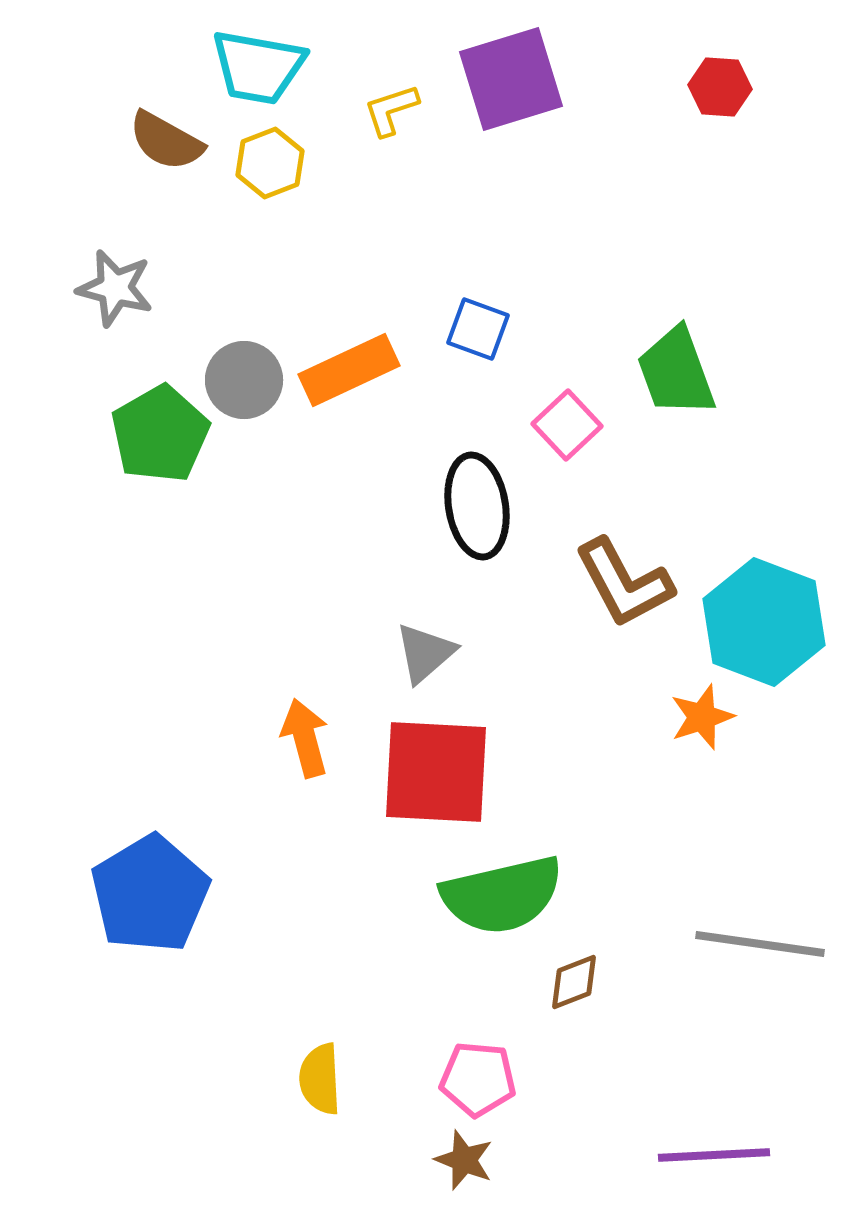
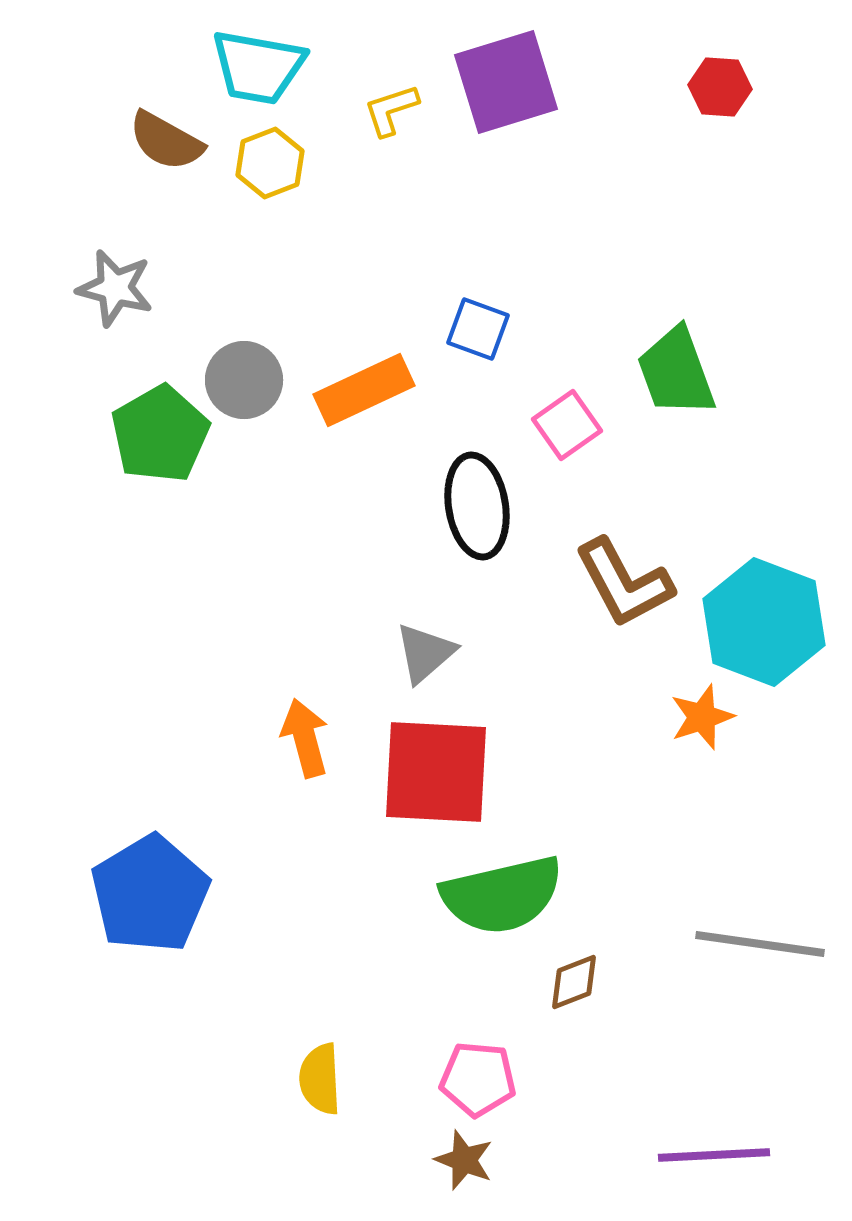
purple square: moved 5 px left, 3 px down
orange rectangle: moved 15 px right, 20 px down
pink square: rotated 8 degrees clockwise
